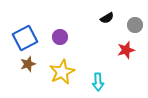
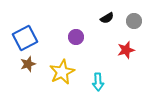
gray circle: moved 1 px left, 4 px up
purple circle: moved 16 px right
